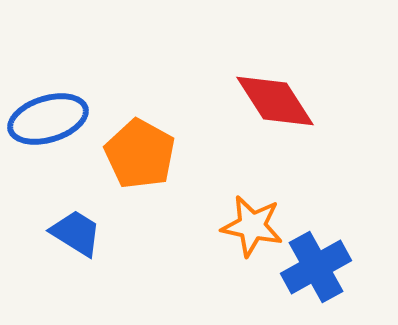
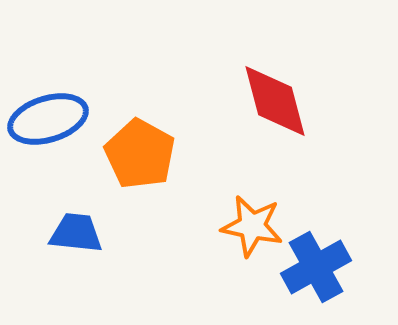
red diamond: rotated 18 degrees clockwise
blue trapezoid: rotated 26 degrees counterclockwise
